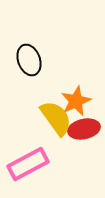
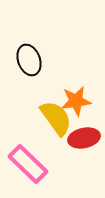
orange star: rotated 16 degrees clockwise
red ellipse: moved 9 px down
pink rectangle: rotated 72 degrees clockwise
